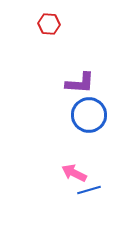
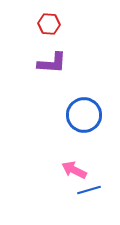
purple L-shape: moved 28 px left, 20 px up
blue circle: moved 5 px left
pink arrow: moved 3 px up
